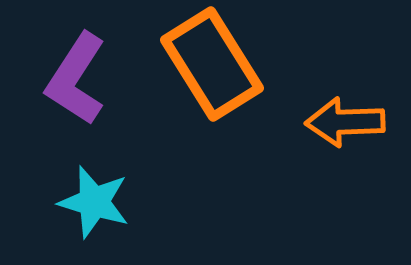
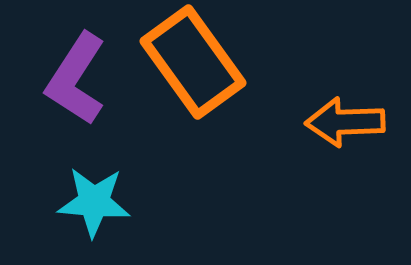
orange rectangle: moved 19 px left, 2 px up; rotated 4 degrees counterclockwise
cyan star: rotated 12 degrees counterclockwise
